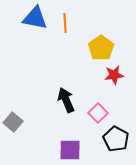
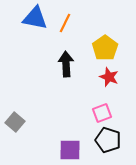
orange line: rotated 30 degrees clockwise
yellow pentagon: moved 4 px right
red star: moved 5 px left, 2 px down; rotated 30 degrees clockwise
black arrow: moved 36 px up; rotated 20 degrees clockwise
pink square: moved 4 px right; rotated 24 degrees clockwise
gray square: moved 2 px right
black pentagon: moved 8 px left, 1 px down; rotated 10 degrees counterclockwise
